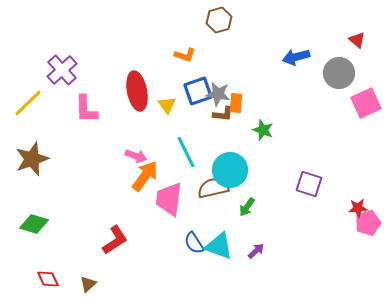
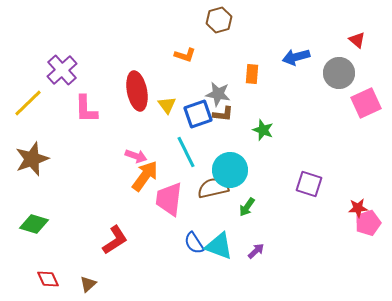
blue square: moved 23 px down
orange rectangle: moved 16 px right, 29 px up
